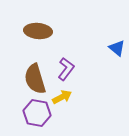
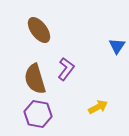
brown ellipse: moved 1 px right, 1 px up; rotated 48 degrees clockwise
blue triangle: moved 2 px up; rotated 24 degrees clockwise
yellow arrow: moved 36 px right, 10 px down
purple hexagon: moved 1 px right, 1 px down
